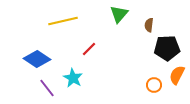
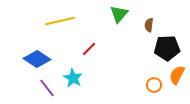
yellow line: moved 3 px left
